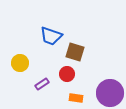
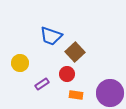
brown square: rotated 30 degrees clockwise
orange rectangle: moved 3 px up
